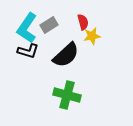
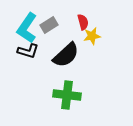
green cross: rotated 8 degrees counterclockwise
